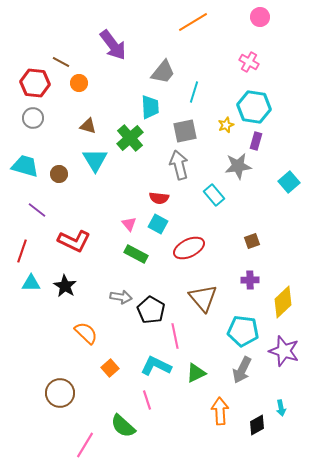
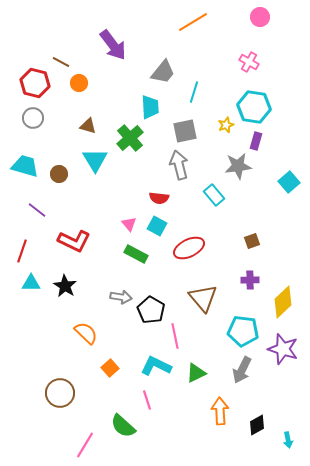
red hexagon at (35, 83): rotated 8 degrees clockwise
cyan square at (158, 224): moved 1 px left, 2 px down
purple star at (284, 351): moved 1 px left, 2 px up
cyan arrow at (281, 408): moved 7 px right, 32 px down
